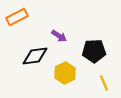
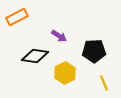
black diamond: rotated 16 degrees clockwise
